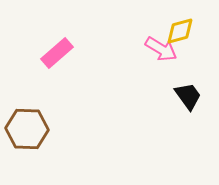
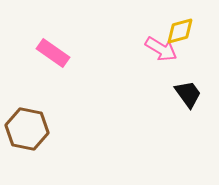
pink rectangle: moved 4 px left; rotated 76 degrees clockwise
black trapezoid: moved 2 px up
brown hexagon: rotated 9 degrees clockwise
